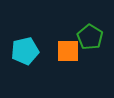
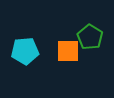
cyan pentagon: rotated 8 degrees clockwise
